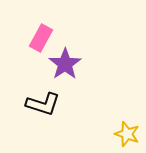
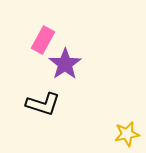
pink rectangle: moved 2 px right, 2 px down
yellow star: rotated 30 degrees counterclockwise
